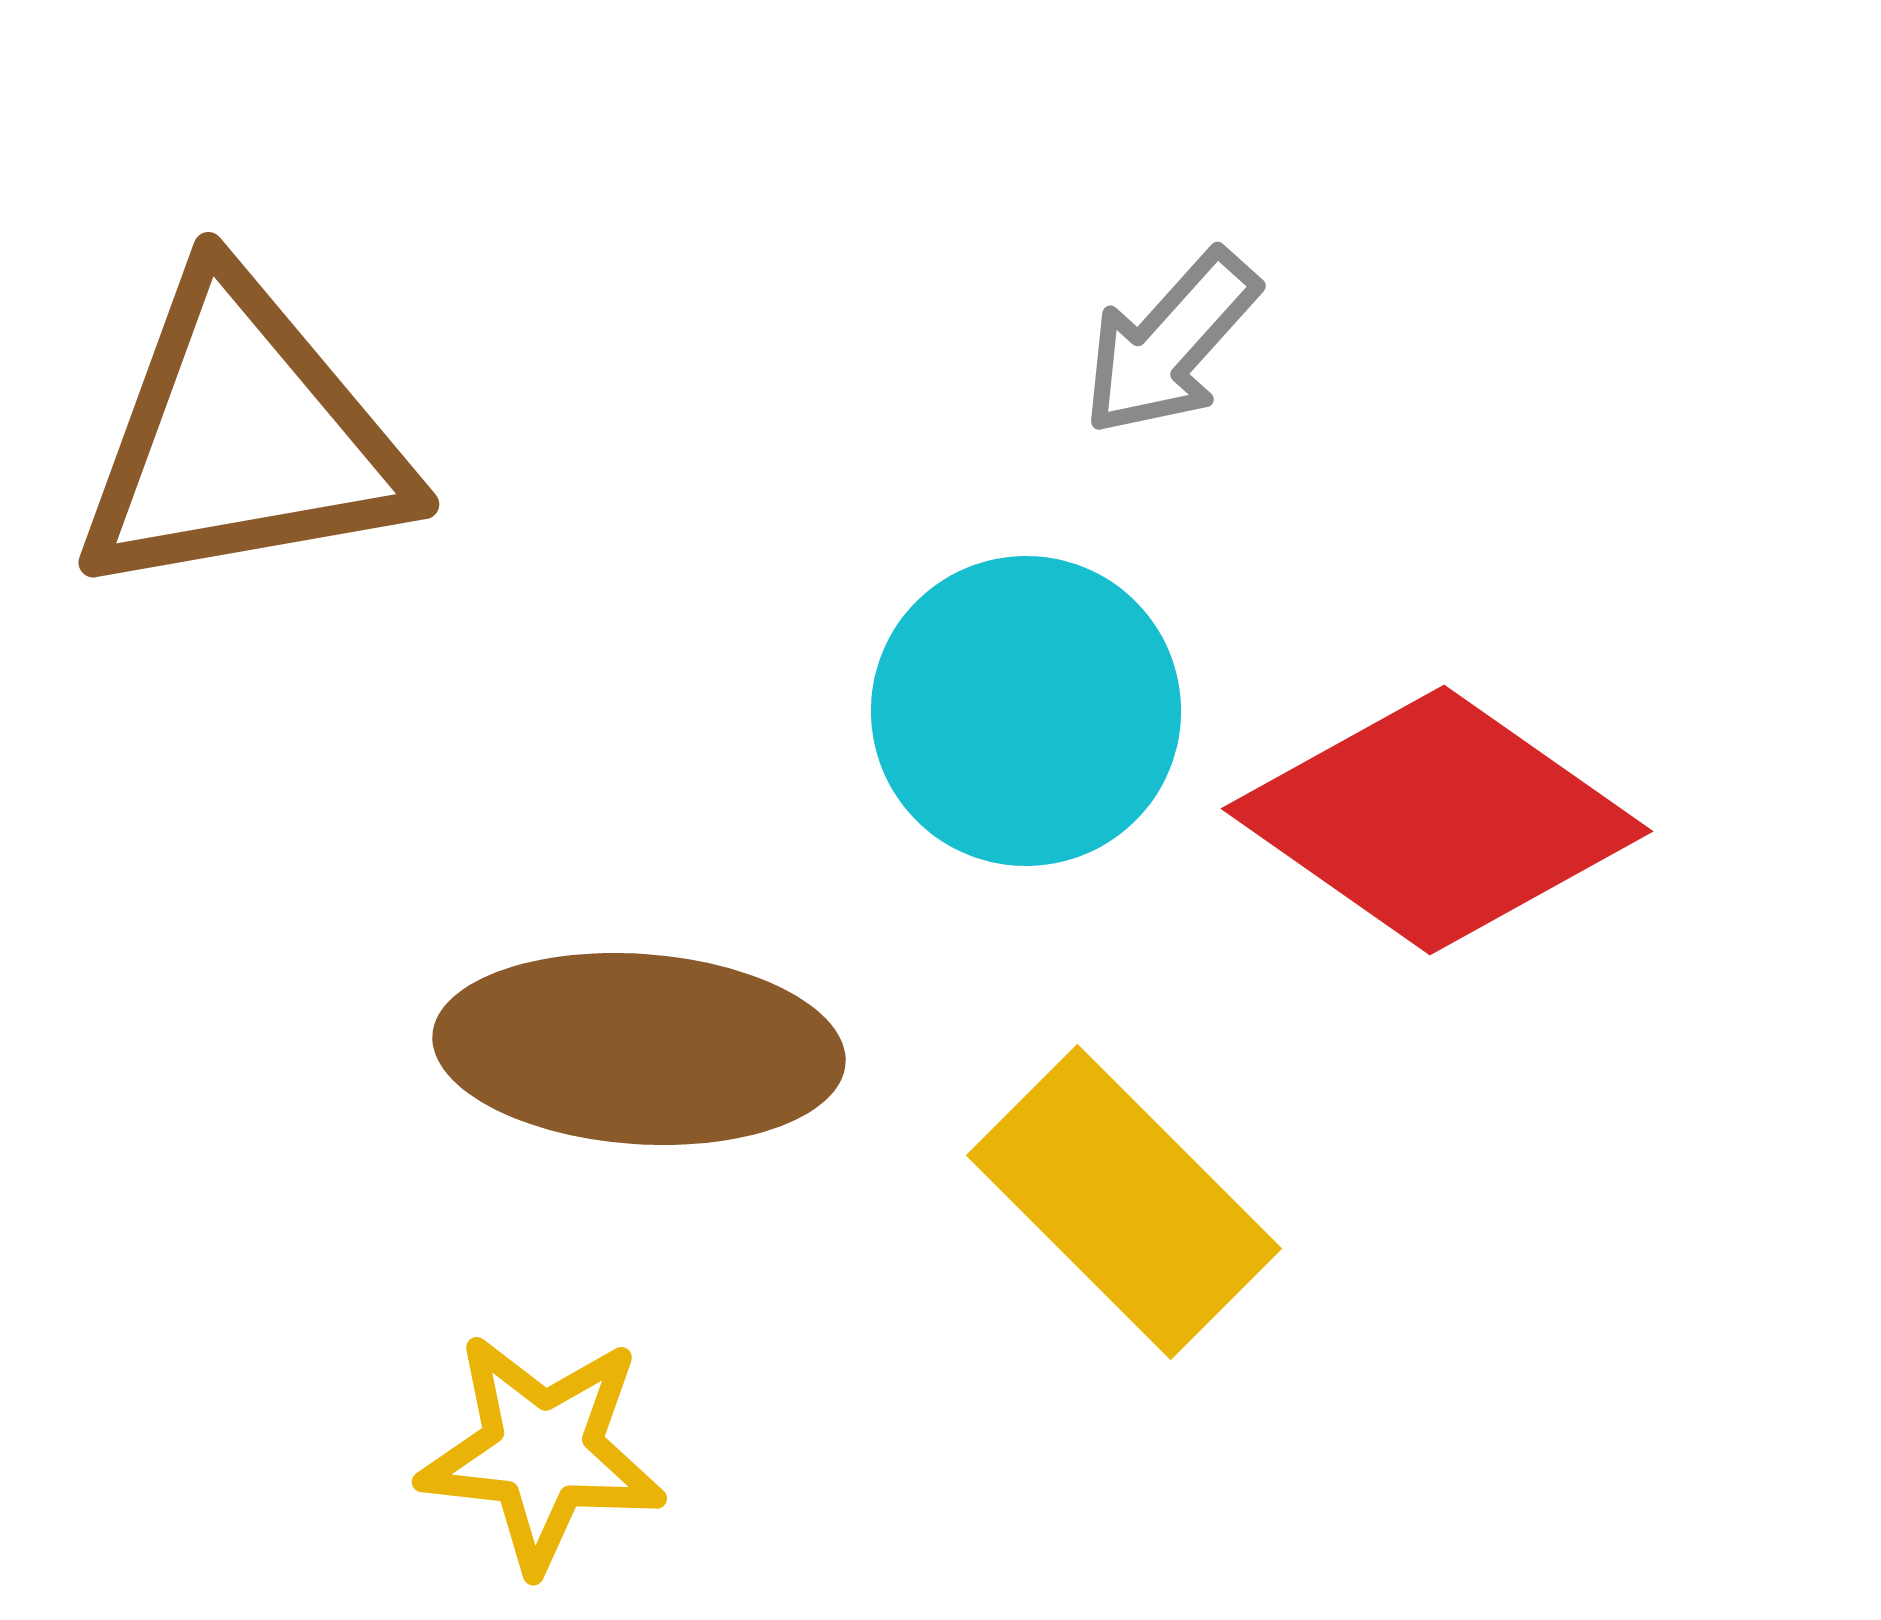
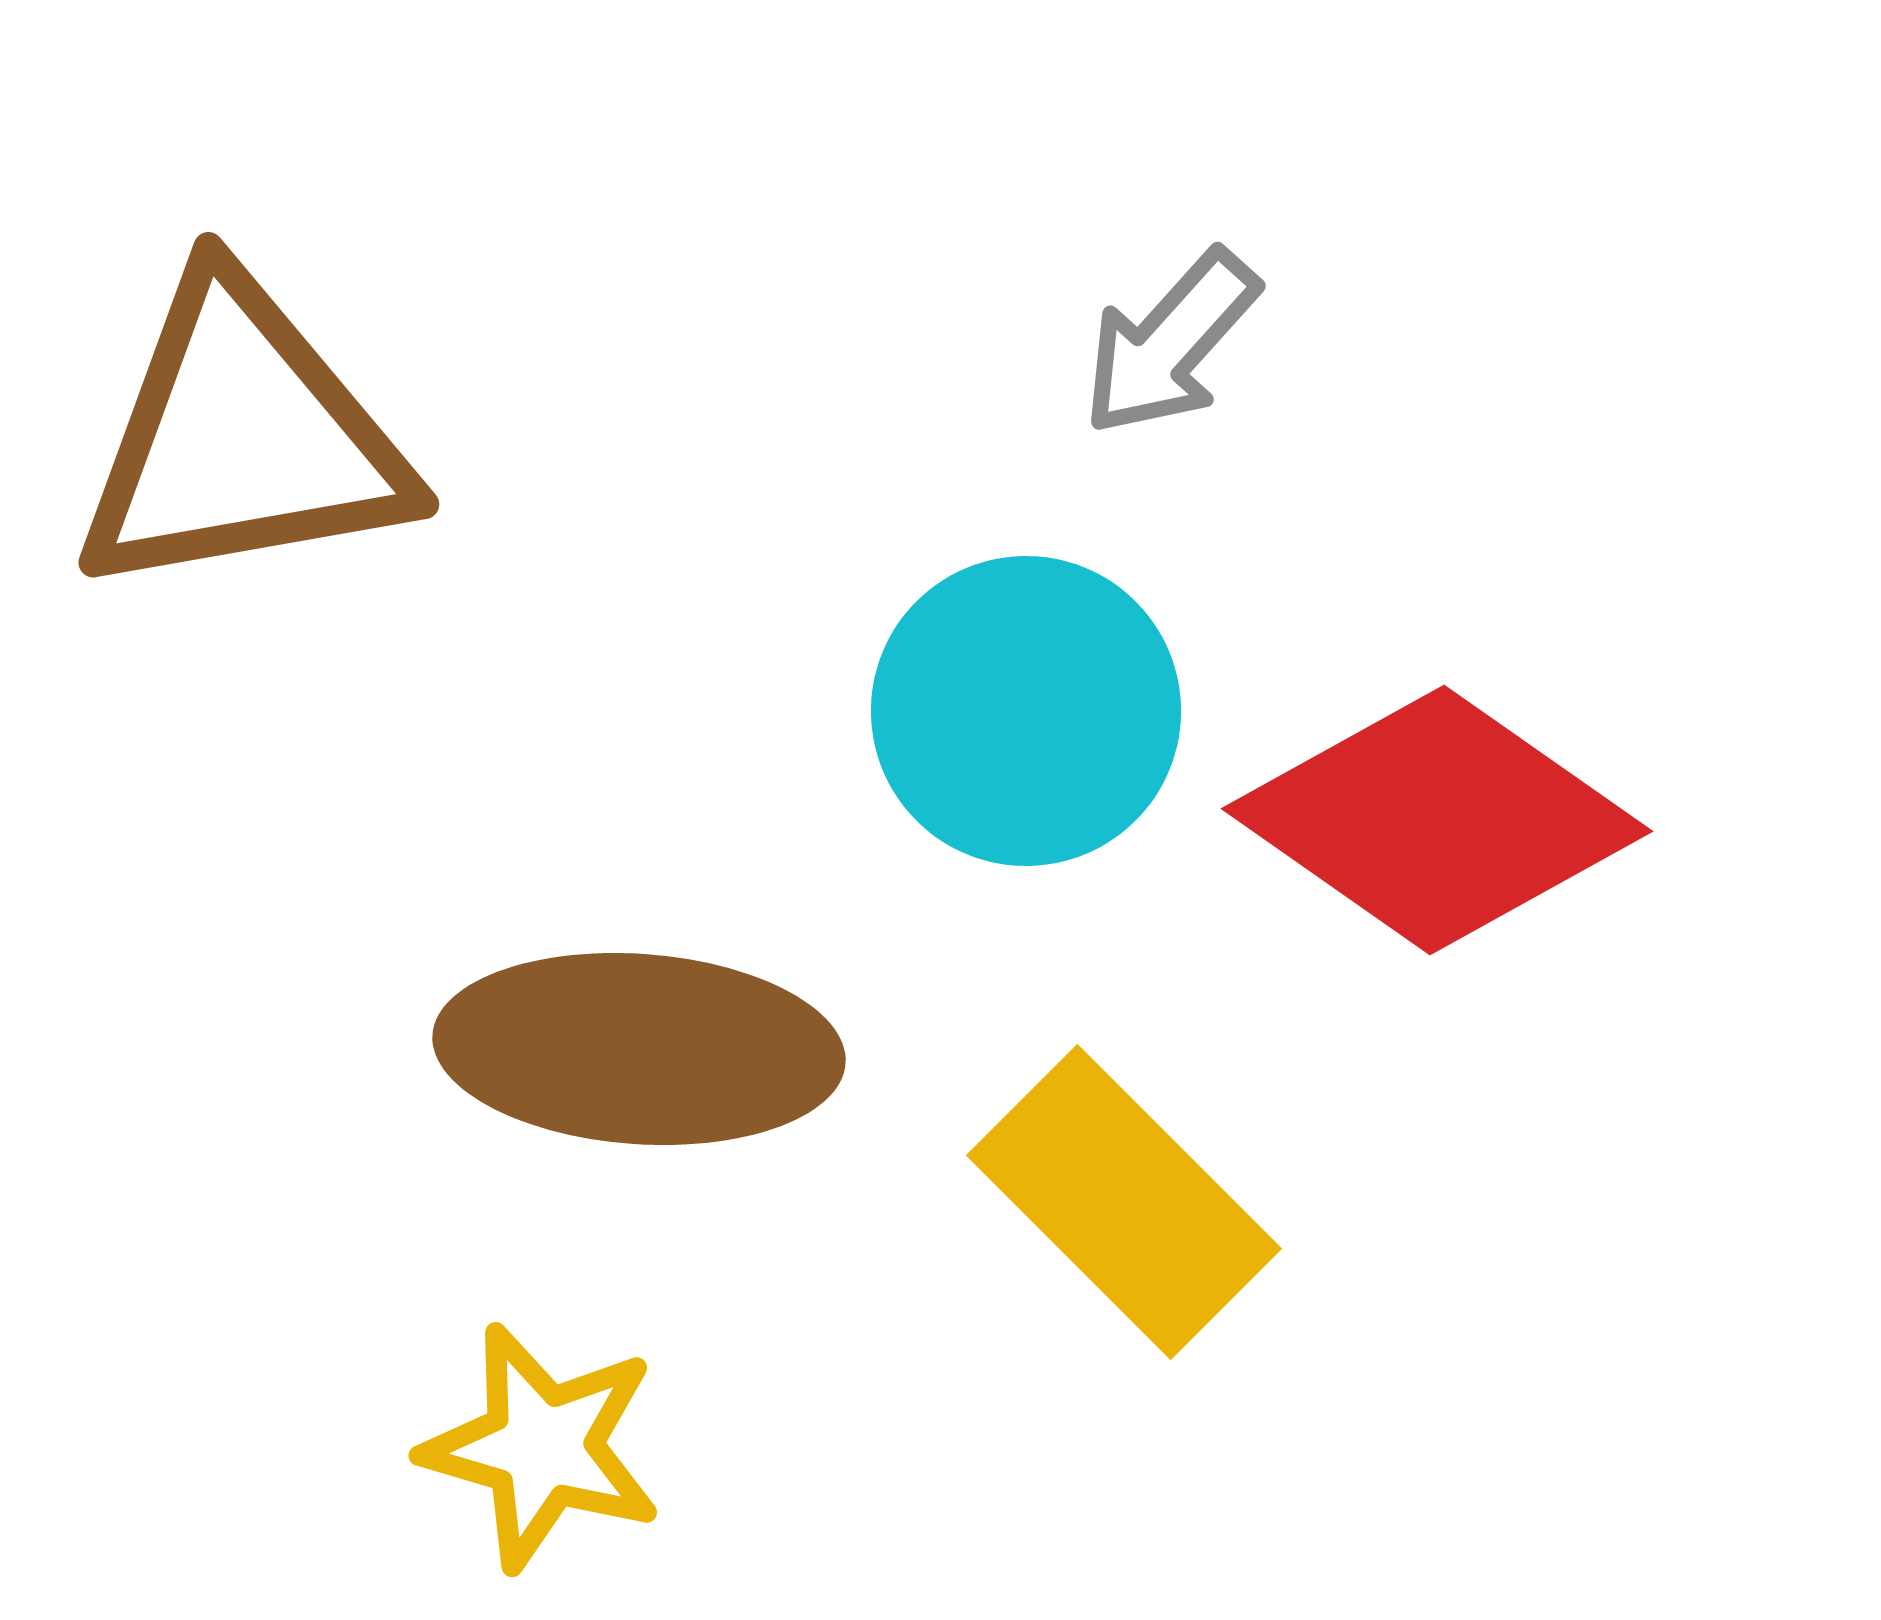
yellow star: moved 5 px up; rotated 10 degrees clockwise
